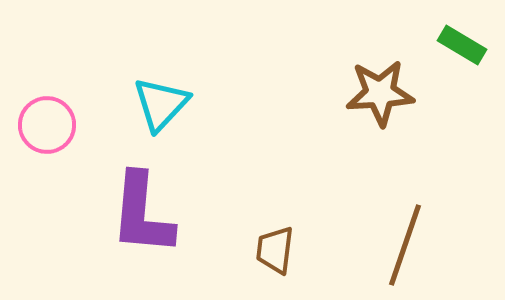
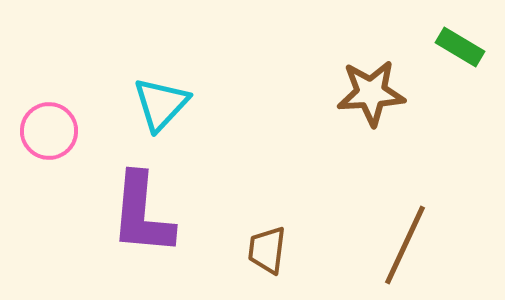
green rectangle: moved 2 px left, 2 px down
brown star: moved 9 px left
pink circle: moved 2 px right, 6 px down
brown line: rotated 6 degrees clockwise
brown trapezoid: moved 8 px left
